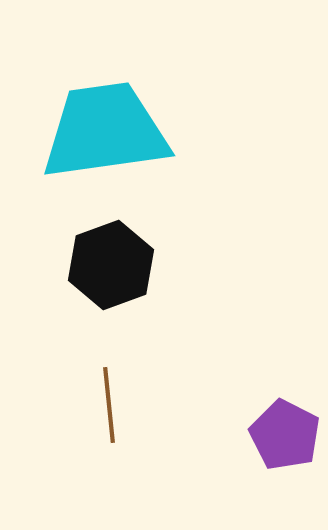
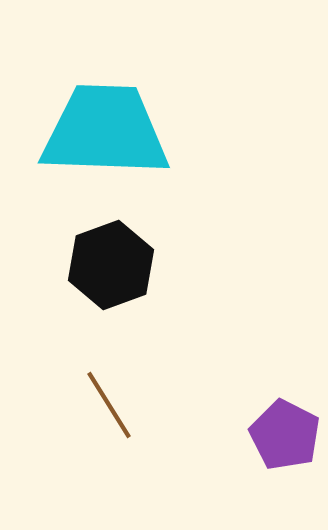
cyan trapezoid: rotated 10 degrees clockwise
brown line: rotated 26 degrees counterclockwise
